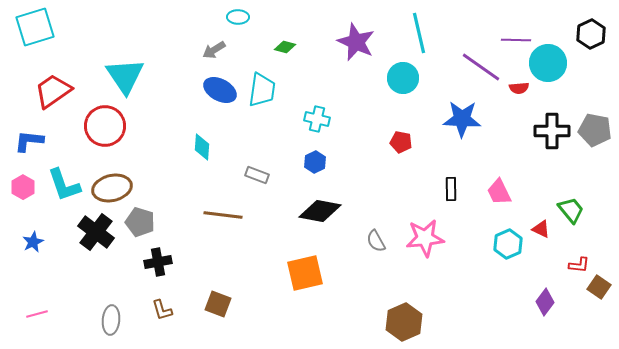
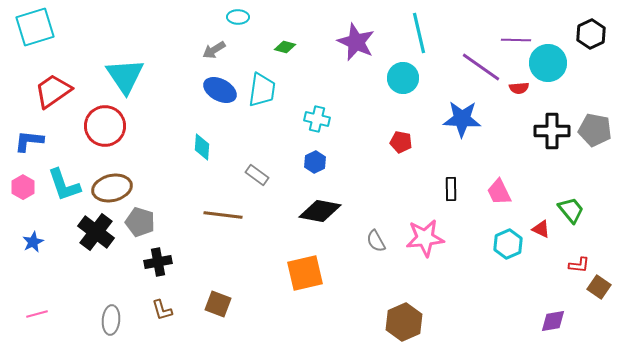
gray rectangle at (257, 175): rotated 15 degrees clockwise
purple diamond at (545, 302): moved 8 px right, 19 px down; rotated 44 degrees clockwise
